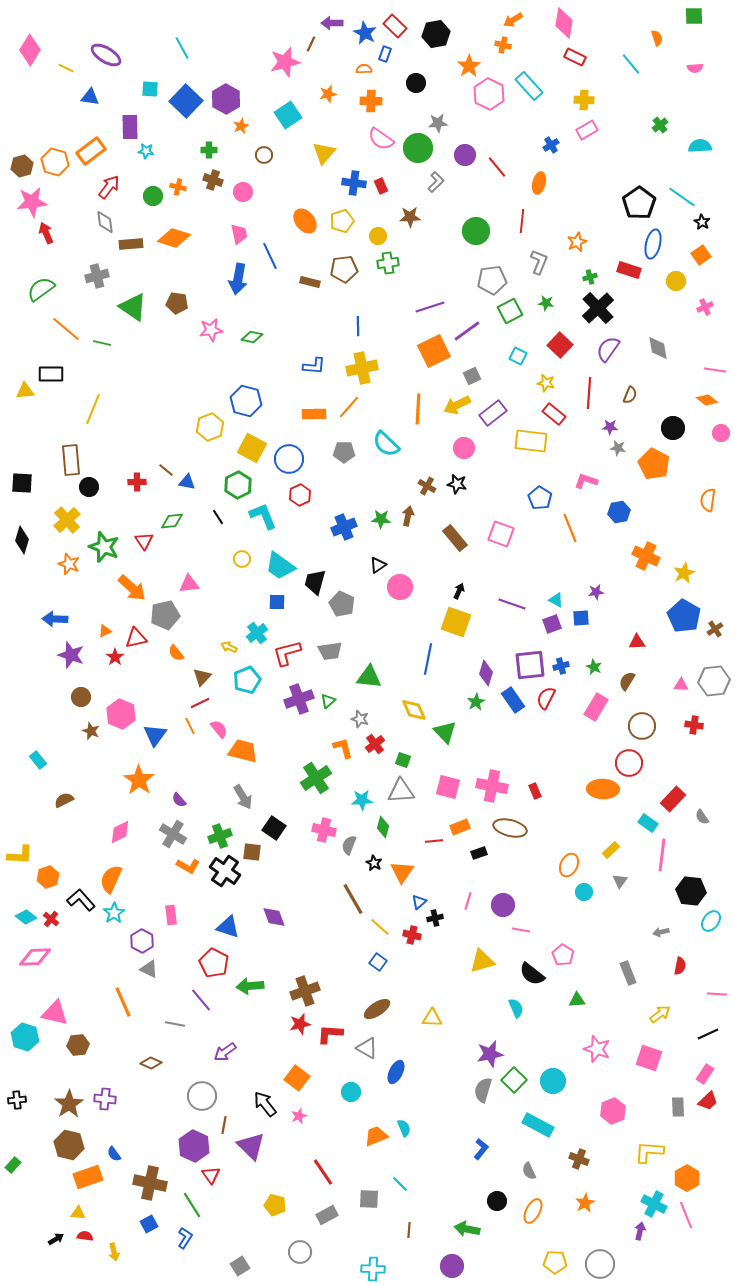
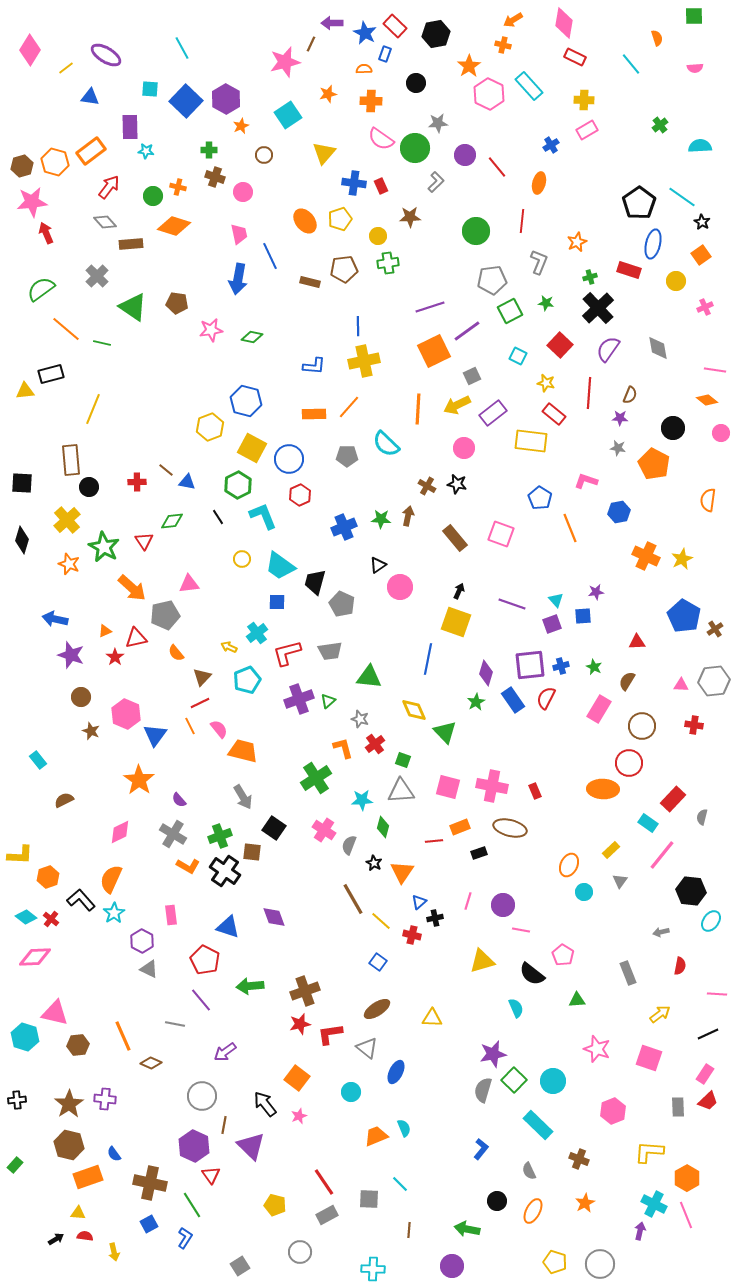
yellow line at (66, 68): rotated 63 degrees counterclockwise
green circle at (418, 148): moved 3 px left
brown cross at (213, 180): moved 2 px right, 3 px up
yellow pentagon at (342, 221): moved 2 px left, 2 px up
gray diamond at (105, 222): rotated 35 degrees counterclockwise
orange diamond at (174, 238): moved 12 px up
gray cross at (97, 276): rotated 30 degrees counterclockwise
yellow cross at (362, 368): moved 2 px right, 7 px up
black rectangle at (51, 374): rotated 15 degrees counterclockwise
purple star at (610, 427): moved 10 px right, 9 px up
gray pentagon at (344, 452): moved 3 px right, 4 px down
green star at (104, 547): rotated 8 degrees clockwise
yellow star at (684, 573): moved 2 px left, 14 px up
cyan triangle at (556, 600): rotated 21 degrees clockwise
blue square at (581, 618): moved 2 px right, 2 px up
blue arrow at (55, 619): rotated 10 degrees clockwise
pink rectangle at (596, 707): moved 3 px right, 2 px down
pink hexagon at (121, 714): moved 5 px right
gray semicircle at (702, 817): rotated 49 degrees clockwise
pink cross at (324, 830): rotated 20 degrees clockwise
pink line at (662, 855): rotated 32 degrees clockwise
yellow line at (380, 927): moved 1 px right, 6 px up
red pentagon at (214, 963): moved 9 px left, 3 px up
orange line at (123, 1002): moved 34 px down
red L-shape at (330, 1034): rotated 12 degrees counterclockwise
gray triangle at (367, 1048): rotated 10 degrees clockwise
purple star at (490, 1054): moved 3 px right
cyan rectangle at (538, 1125): rotated 16 degrees clockwise
green rectangle at (13, 1165): moved 2 px right
red line at (323, 1172): moved 1 px right, 10 px down
yellow pentagon at (555, 1262): rotated 15 degrees clockwise
